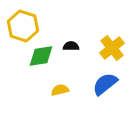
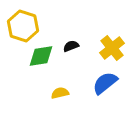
black semicircle: rotated 21 degrees counterclockwise
blue semicircle: moved 1 px up
yellow semicircle: moved 3 px down
